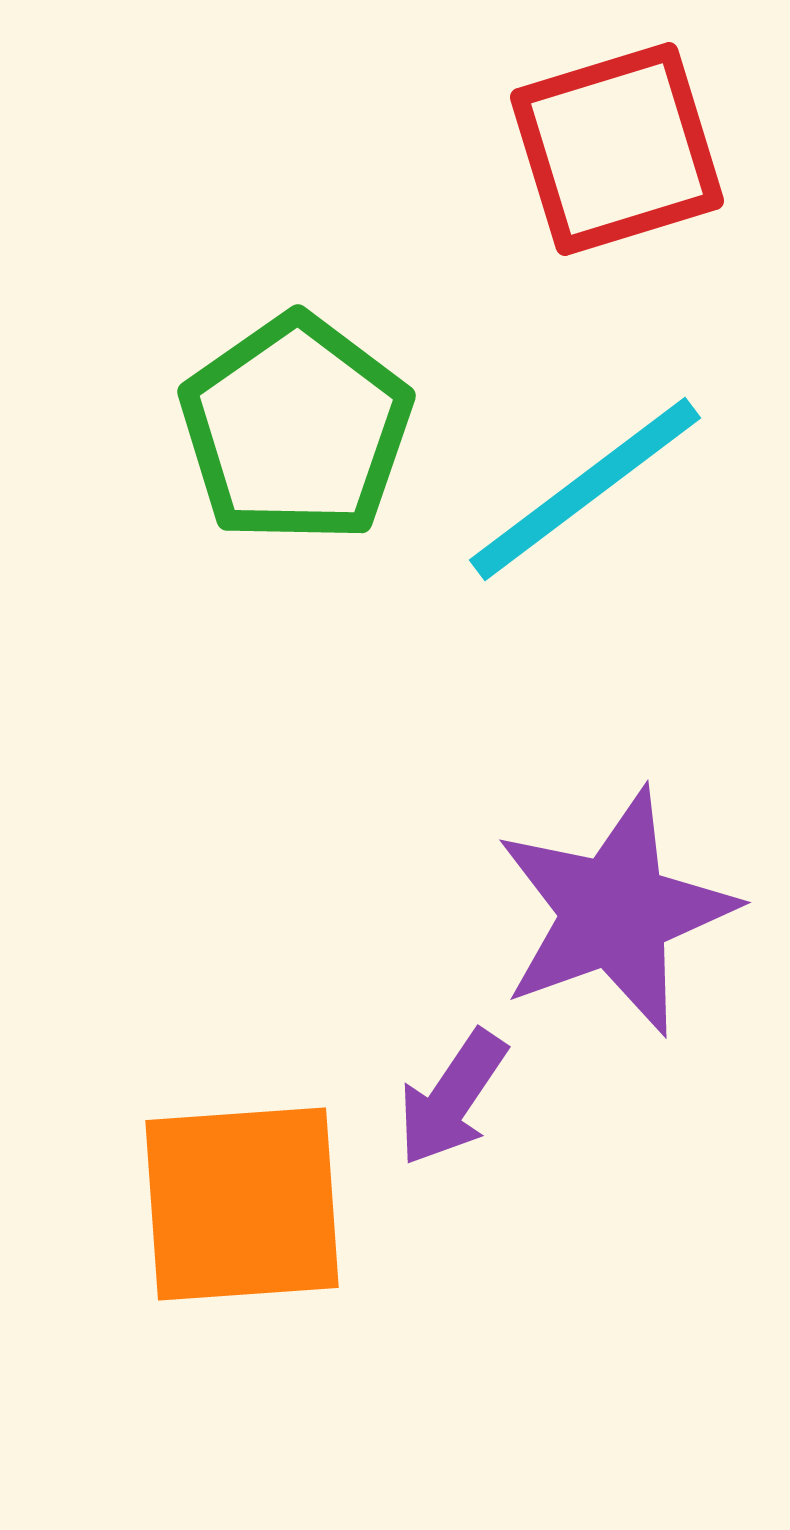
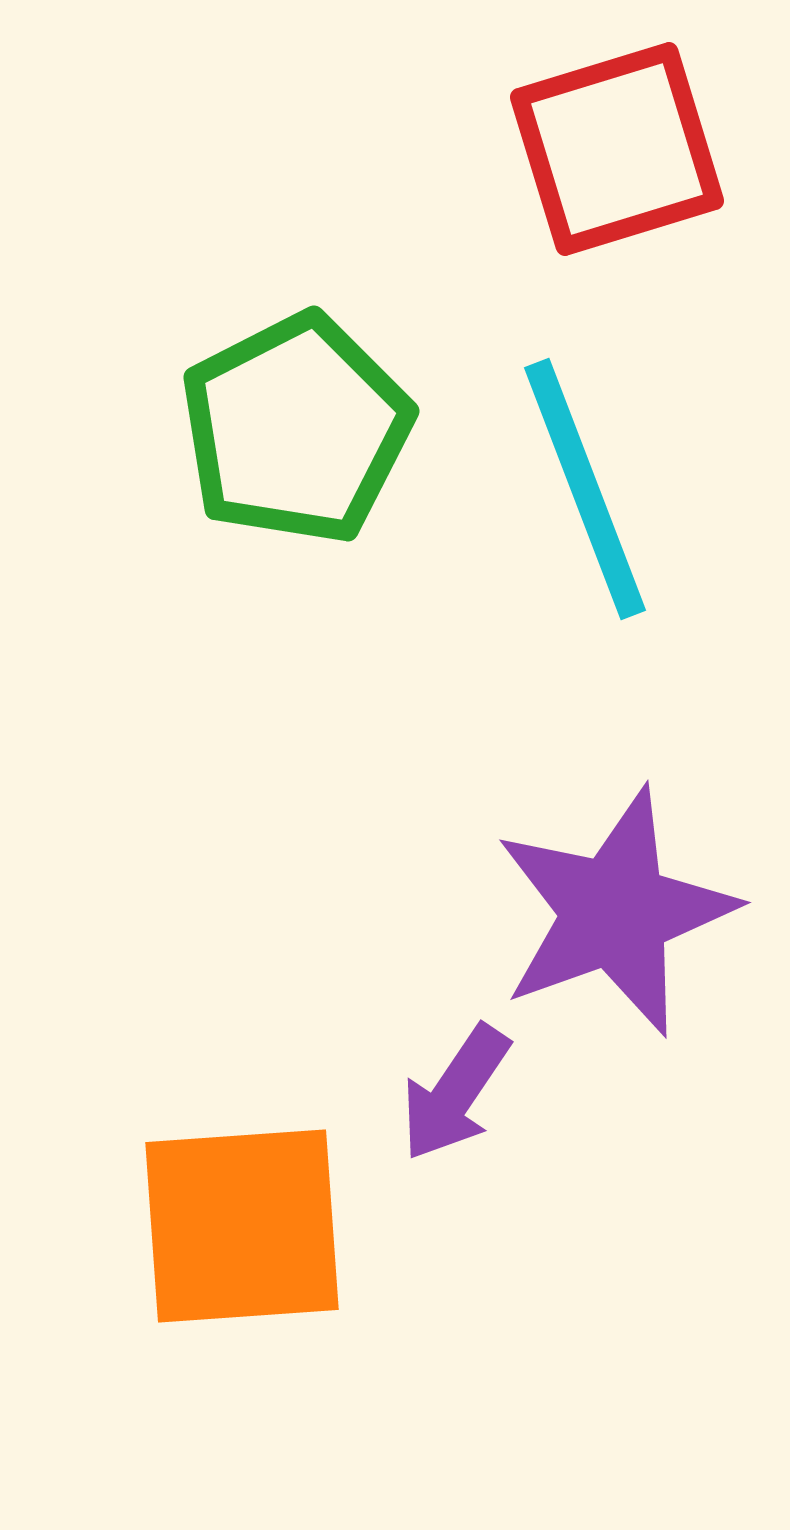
green pentagon: rotated 8 degrees clockwise
cyan line: rotated 74 degrees counterclockwise
purple arrow: moved 3 px right, 5 px up
orange square: moved 22 px down
